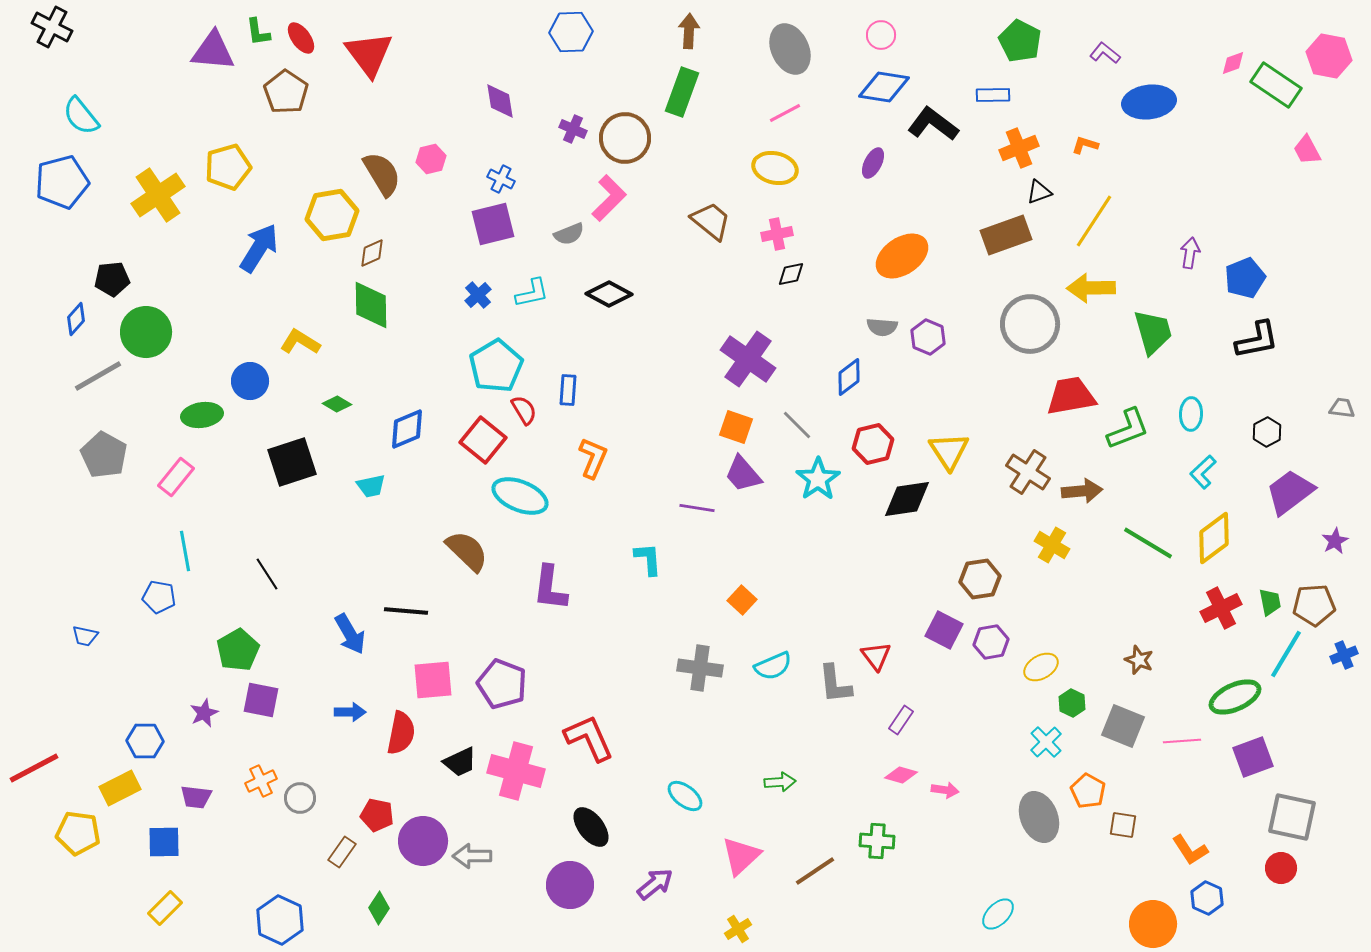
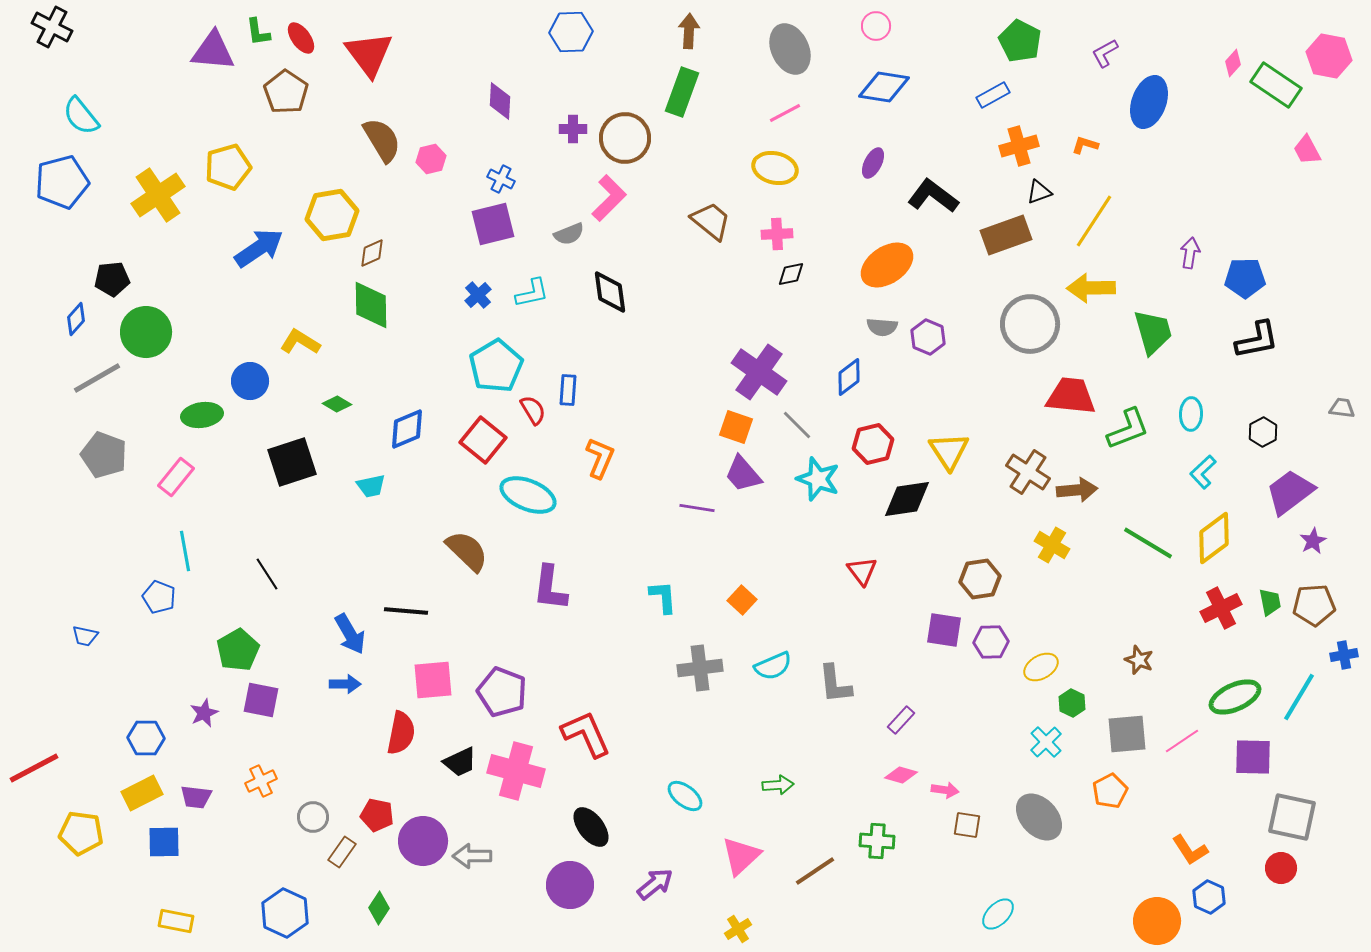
pink circle at (881, 35): moved 5 px left, 9 px up
purple L-shape at (1105, 53): rotated 68 degrees counterclockwise
pink diamond at (1233, 63): rotated 28 degrees counterclockwise
blue rectangle at (993, 95): rotated 28 degrees counterclockwise
purple diamond at (500, 101): rotated 12 degrees clockwise
blue ellipse at (1149, 102): rotated 63 degrees counterclockwise
black L-shape at (933, 124): moved 72 px down
purple cross at (573, 129): rotated 24 degrees counterclockwise
orange cross at (1019, 148): moved 2 px up; rotated 6 degrees clockwise
brown semicircle at (382, 174): moved 34 px up
pink cross at (777, 234): rotated 8 degrees clockwise
blue arrow at (259, 248): rotated 24 degrees clockwise
orange ellipse at (902, 256): moved 15 px left, 9 px down
blue pentagon at (1245, 278): rotated 21 degrees clockwise
black diamond at (609, 294): moved 1 px right, 2 px up; rotated 54 degrees clockwise
purple cross at (748, 359): moved 11 px right, 13 px down
gray line at (98, 376): moved 1 px left, 2 px down
red trapezoid at (1071, 396): rotated 16 degrees clockwise
red semicircle at (524, 410): moved 9 px right
black hexagon at (1267, 432): moved 4 px left
gray pentagon at (104, 455): rotated 9 degrees counterclockwise
orange L-shape at (593, 458): moved 7 px right
cyan star at (818, 479): rotated 18 degrees counterclockwise
brown arrow at (1082, 491): moved 5 px left, 1 px up
cyan ellipse at (520, 496): moved 8 px right, 1 px up
purple star at (1335, 541): moved 22 px left
cyan L-shape at (648, 559): moved 15 px right, 38 px down
blue pentagon at (159, 597): rotated 12 degrees clockwise
purple square at (944, 630): rotated 18 degrees counterclockwise
purple hexagon at (991, 642): rotated 8 degrees clockwise
cyan line at (1286, 654): moved 13 px right, 43 px down
blue cross at (1344, 655): rotated 12 degrees clockwise
red triangle at (876, 656): moved 14 px left, 85 px up
gray cross at (700, 668): rotated 15 degrees counterclockwise
purple pentagon at (502, 684): moved 8 px down
blue arrow at (350, 712): moved 5 px left, 28 px up
purple rectangle at (901, 720): rotated 8 degrees clockwise
gray square at (1123, 726): moved 4 px right, 8 px down; rotated 27 degrees counterclockwise
red L-shape at (589, 738): moved 3 px left, 4 px up
blue hexagon at (145, 741): moved 1 px right, 3 px up
pink line at (1182, 741): rotated 30 degrees counterclockwise
purple square at (1253, 757): rotated 21 degrees clockwise
green arrow at (780, 782): moved 2 px left, 3 px down
yellow rectangle at (120, 788): moved 22 px right, 5 px down
orange pentagon at (1088, 791): moved 22 px right; rotated 16 degrees clockwise
gray circle at (300, 798): moved 13 px right, 19 px down
gray ellipse at (1039, 817): rotated 21 degrees counterclockwise
brown square at (1123, 825): moved 156 px left
yellow pentagon at (78, 833): moved 3 px right
blue hexagon at (1207, 898): moved 2 px right, 1 px up
yellow rectangle at (165, 908): moved 11 px right, 13 px down; rotated 56 degrees clockwise
blue hexagon at (280, 920): moved 5 px right, 7 px up
orange circle at (1153, 924): moved 4 px right, 3 px up
